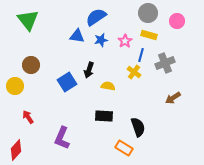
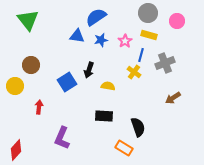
red arrow: moved 11 px right, 10 px up; rotated 40 degrees clockwise
